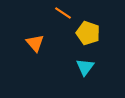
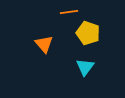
orange line: moved 6 px right, 1 px up; rotated 42 degrees counterclockwise
orange triangle: moved 9 px right, 1 px down
